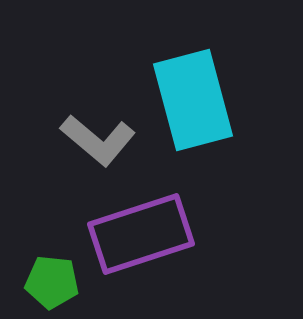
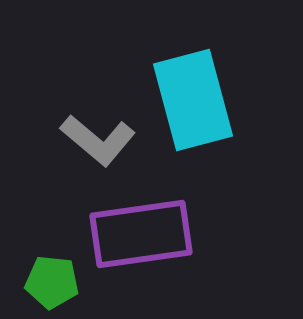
purple rectangle: rotated 10 degrees clockwise
